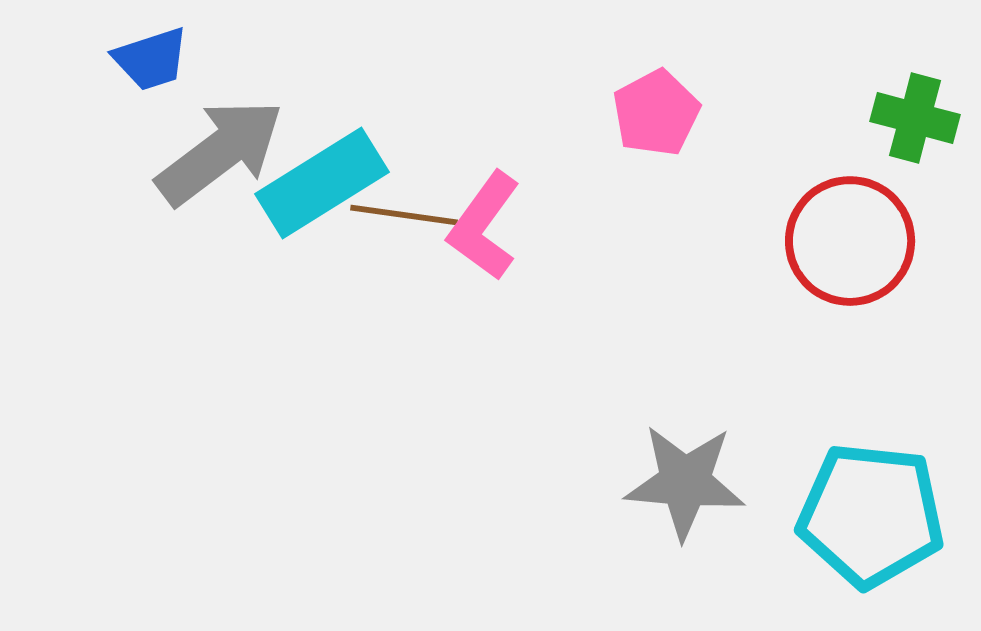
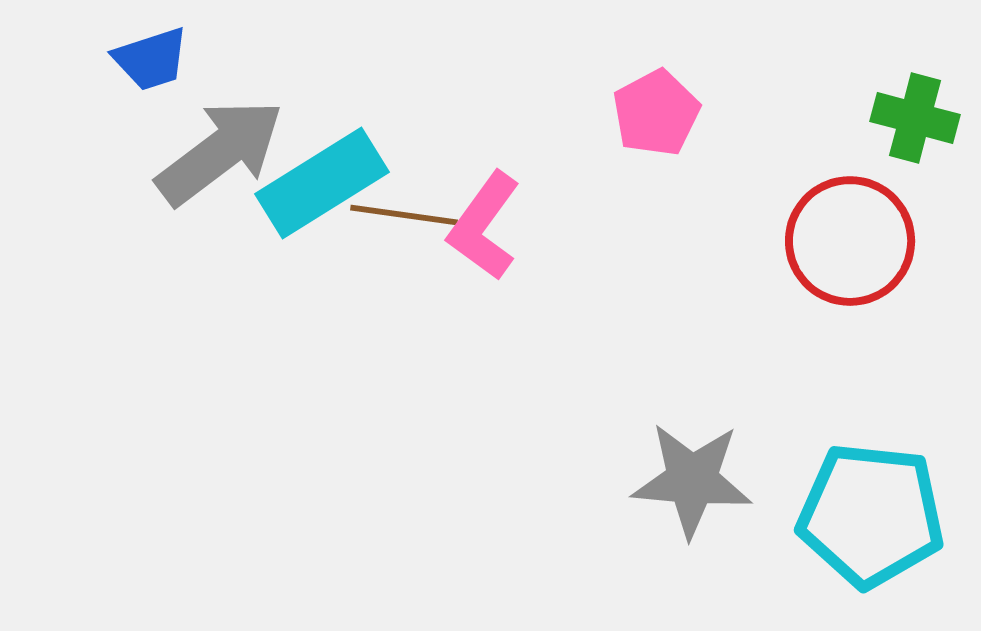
gray star: moved 7 px right, 2 px up
